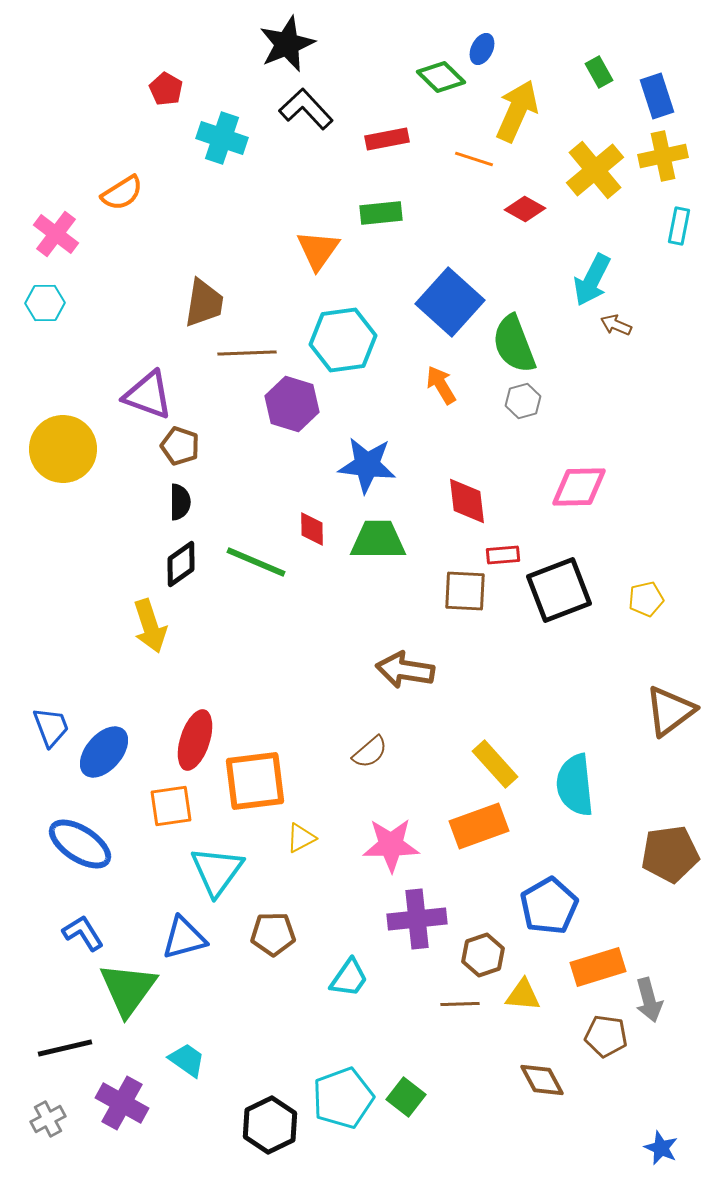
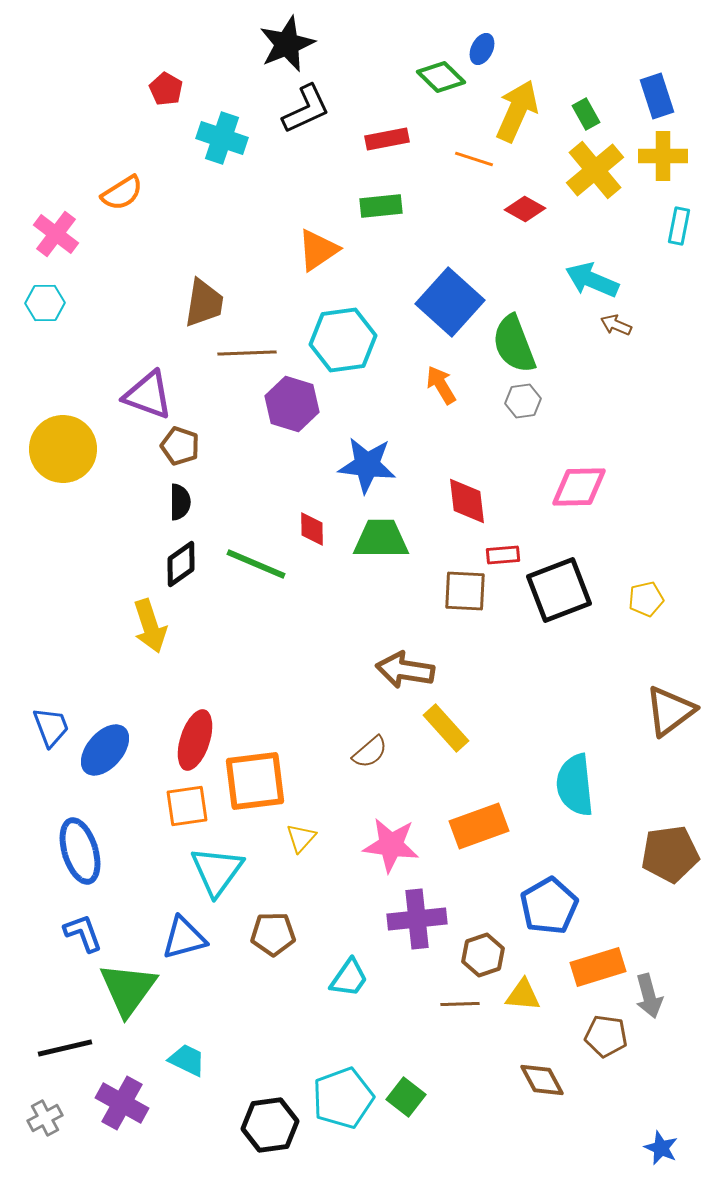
green rectangle at (599, 72): moved 13 px left, 42 px down
black L-shape at (306, 109): rotated 108 degrees clockwise
yellow cross at (663, 156): rotated 12 degrees clockwise
green rectangle at (381, 213): moved 7 px up
orange triangle at (318, 250): rotated 21 degrees clockwise
cyan arrow at (592, 280): rotated 86 degrees clockwise
gray hexagon at (523, 401): rotated 8 degrees clockwise
green trapezoid at (378, 540): moved 3 px right, 1 px up
green line at (256, 562): moved 2 px down
blue ellipse at (104, 752): moved 1 px right, 2 px up
yellow rectangle at (495, 764): moved 49 px left, 36 px up
orange square at (171, 806): moved 16 px right
yellow triangle at (301, 838): rotated 20 degrees counterclockwise
blue ellipse at (80, 844): moved 7 px down; rotated 40 degrees clockwise
pink star at (391, 845): rotated 8 degrees clockwise
blue L-shape at (83, 933): rotated 12 degrees clockwise
gray arrow at (649, 1000): moved 4 px up
cyan trapezoid at (187, 1060): rotated 9 degrees counterclockwise
gray cross at (48, 1119): moved 3 px left, 1 px up
black hexagon at (270, 1125): rotated 18 degrees clockwise
